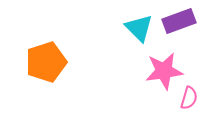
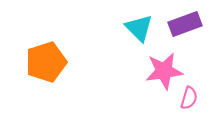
purple rectangle: moved 6 px right, 3 px down
